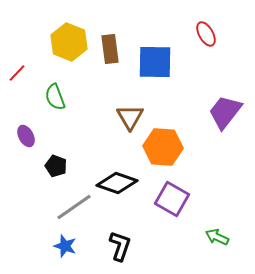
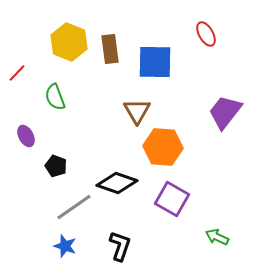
brown triangle: moved 7 px right, 6 px up
